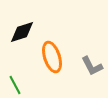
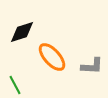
orange ellipse: rotated 24 degrees counterclockwise
gray L-shape: rotated 60 degrees counterclockwise
